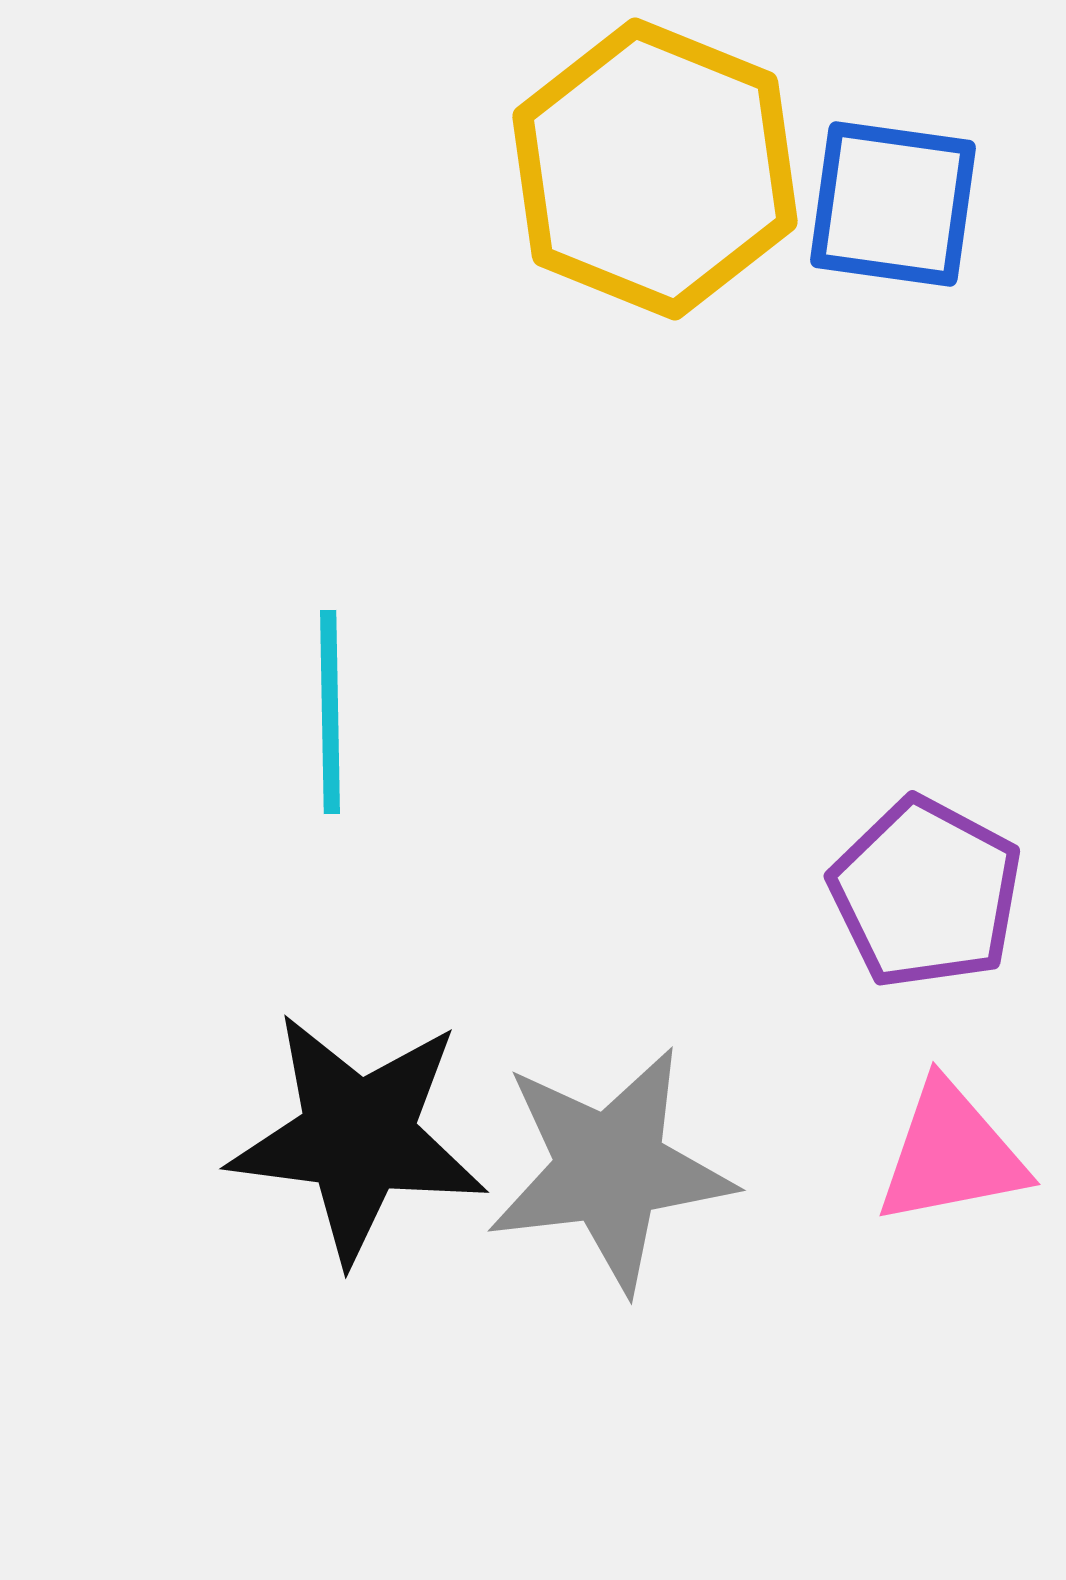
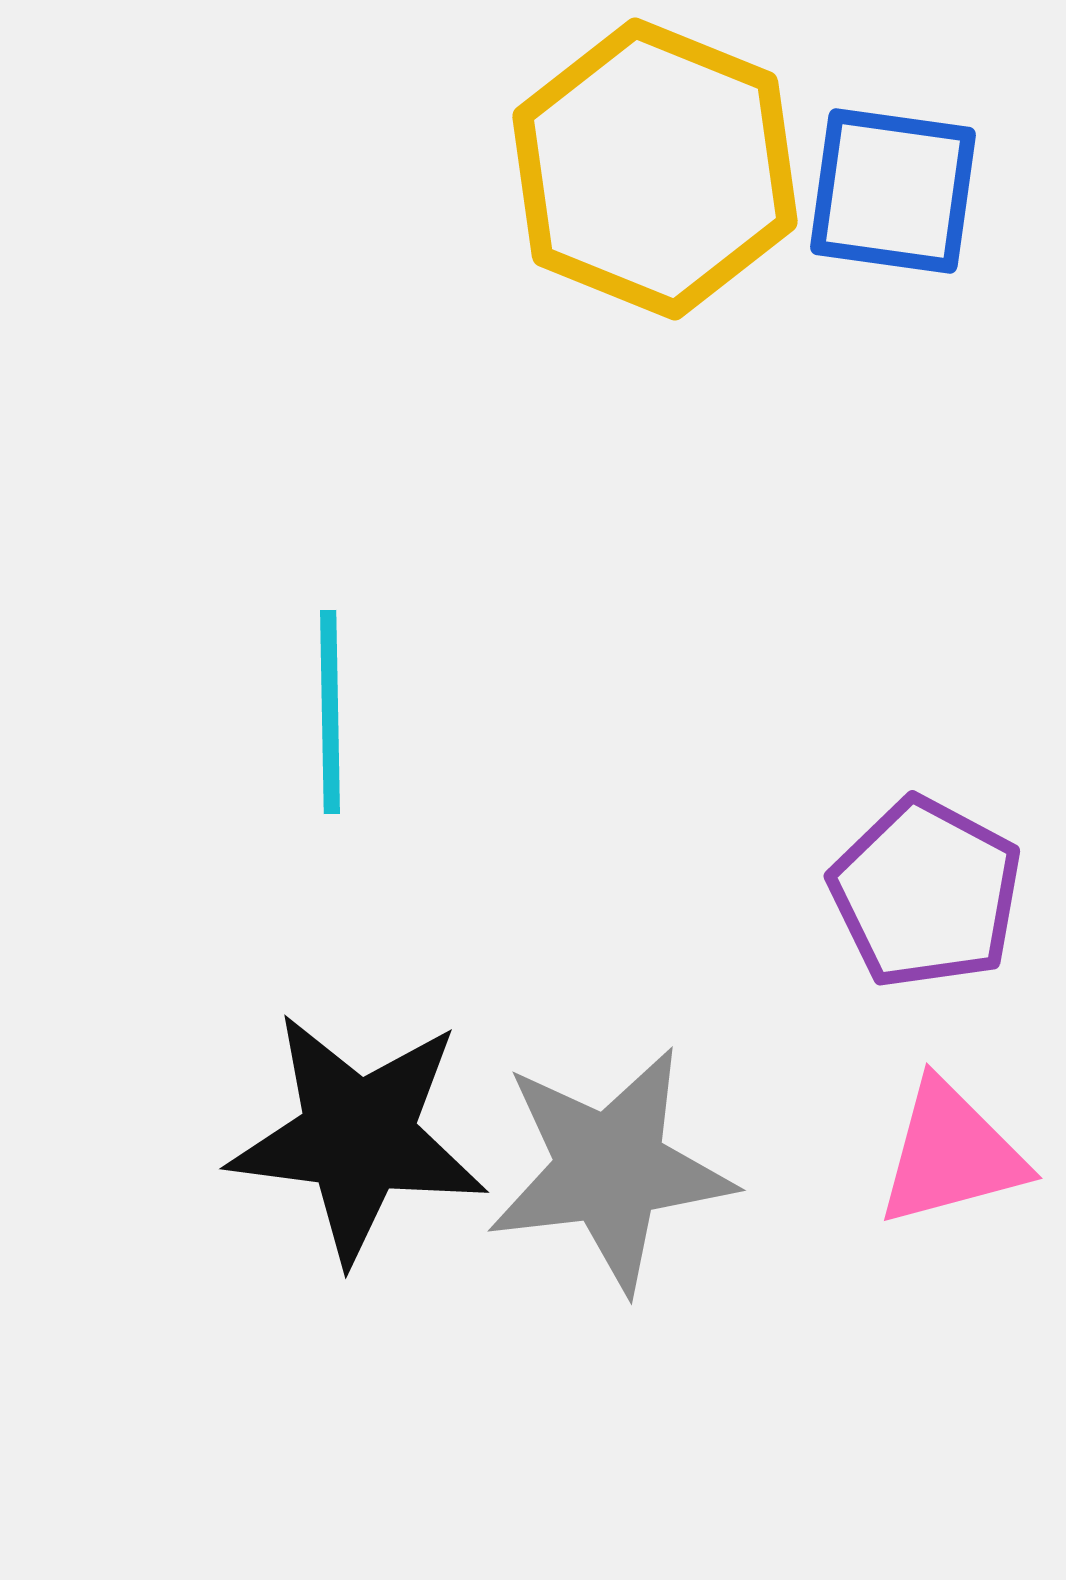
blue square: moved 13 px up
pink triangle: rotated 4 degrees counterclockwise
